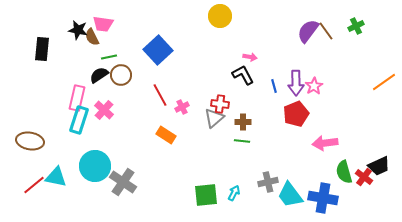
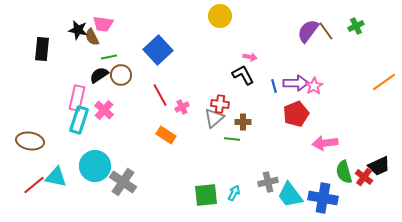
purple arrow at (296, 83): rotated 90 degrees counterclockwise
green line at (242, 141): moved 10 px left, 2 px up
